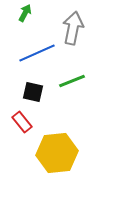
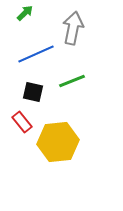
green arrow: rotated 18 degrees clockwise
blue line: moved 1 px left, 1 px down
yellow hexagon: moved 1 px right, 11 px up
